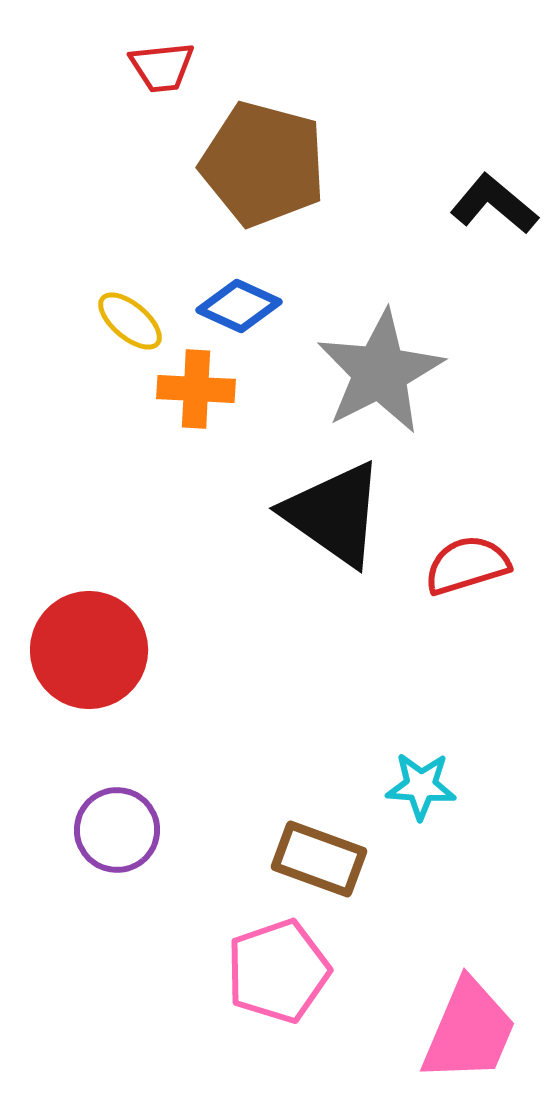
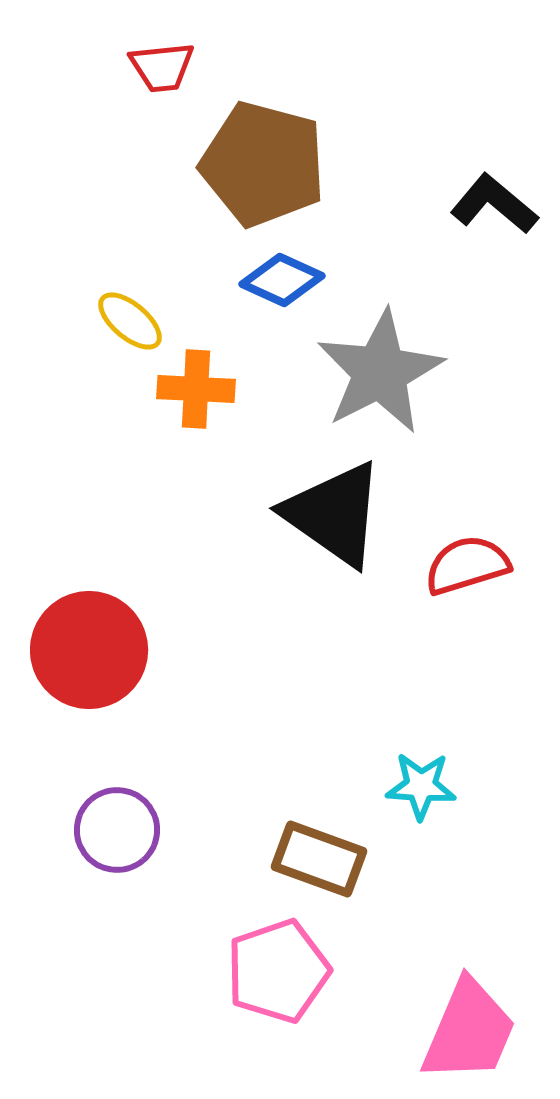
blue diamond: moved 43 px right, 26 px up
